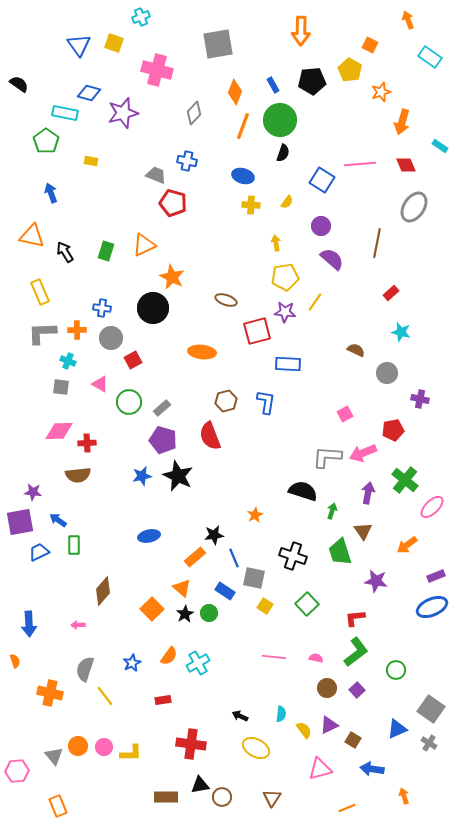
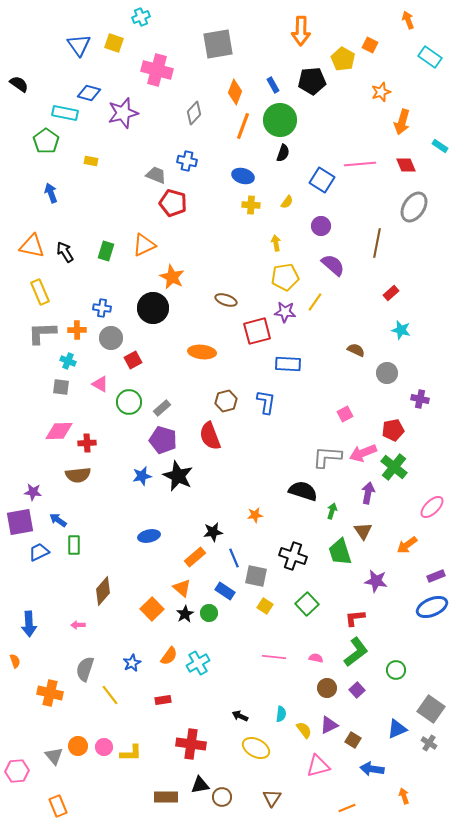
yellow pentagon at (350, 70): moved 7 px left, 11 px up
orange triangle at (32, 236): moved 10 px down
purple semicircle at (332, 259): moved 1 px right, 6 px down
cyan star at (401, 332): moved 2 px up
green cross at (405, 480): moved 11 px left, 13 px up
orange star at (255, 515): rotated 21 degrees clockwise
black star at (214, 535): moved 1 px left, 3 px up
gray square at (254, 578): moved 2 px right, 2 px up
yellow line at (105, 696): moved 5 px right, 1 px up
pink triangle at (320, 769): moved 2 px left, 3 px up
